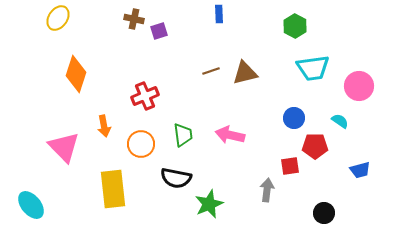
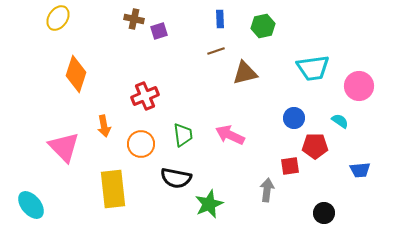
blue rectangle: moved 1 px right, 5 px down
green hexagon: moved 32 px left; rotated 20 degrees clockwise
brown line: moved 5 px right, 20 px up
pink arrow: rotated 12 degrees clockwise
blue trapezoid: rotated 10 degrees clockwise
